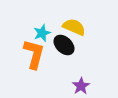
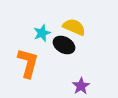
black ellipse: rotated 15 degrees counterclockwise
orange L-shape: moved 6 px left, 9 px down
